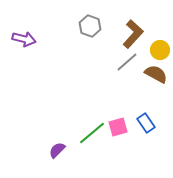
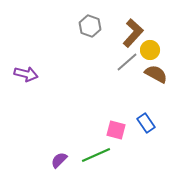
brown L-shape: moved 1 px up
purple arrow: moved 2 px right, 35 px down
yellow circle: moved 10 px left
pink square: moved 2 px left, 3 px down; rotated 30 degrees clockwise
green line: moved 4 px right, 22 px down; rotated 16 degrees clockwise
purple semicircle: moved 2 px right, 10 px down
